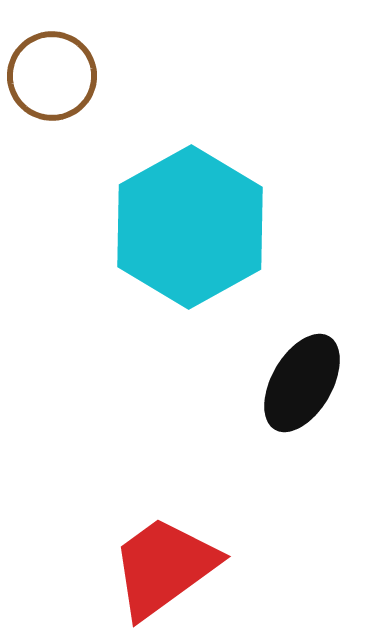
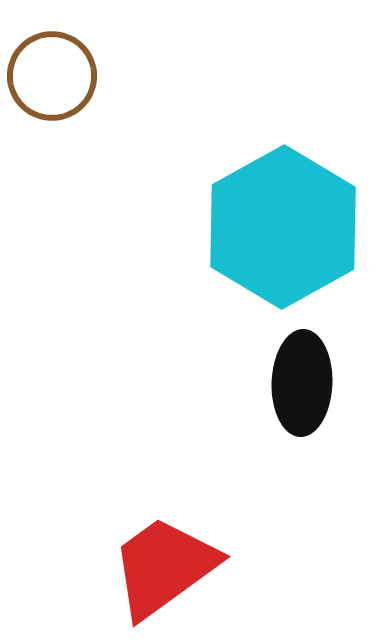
cyan hexagon: moved 93 px right
black ellipse: rotated 28 degrees counterclockwise
